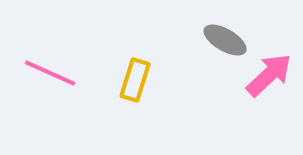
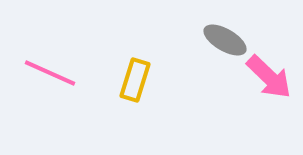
pink arrow: moved 2 px down; rotated 87 degrees clockwise
